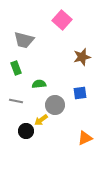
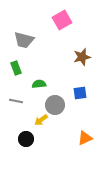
pink square: rotated 18 degrees clockwise
black circle: moved 8 px down
